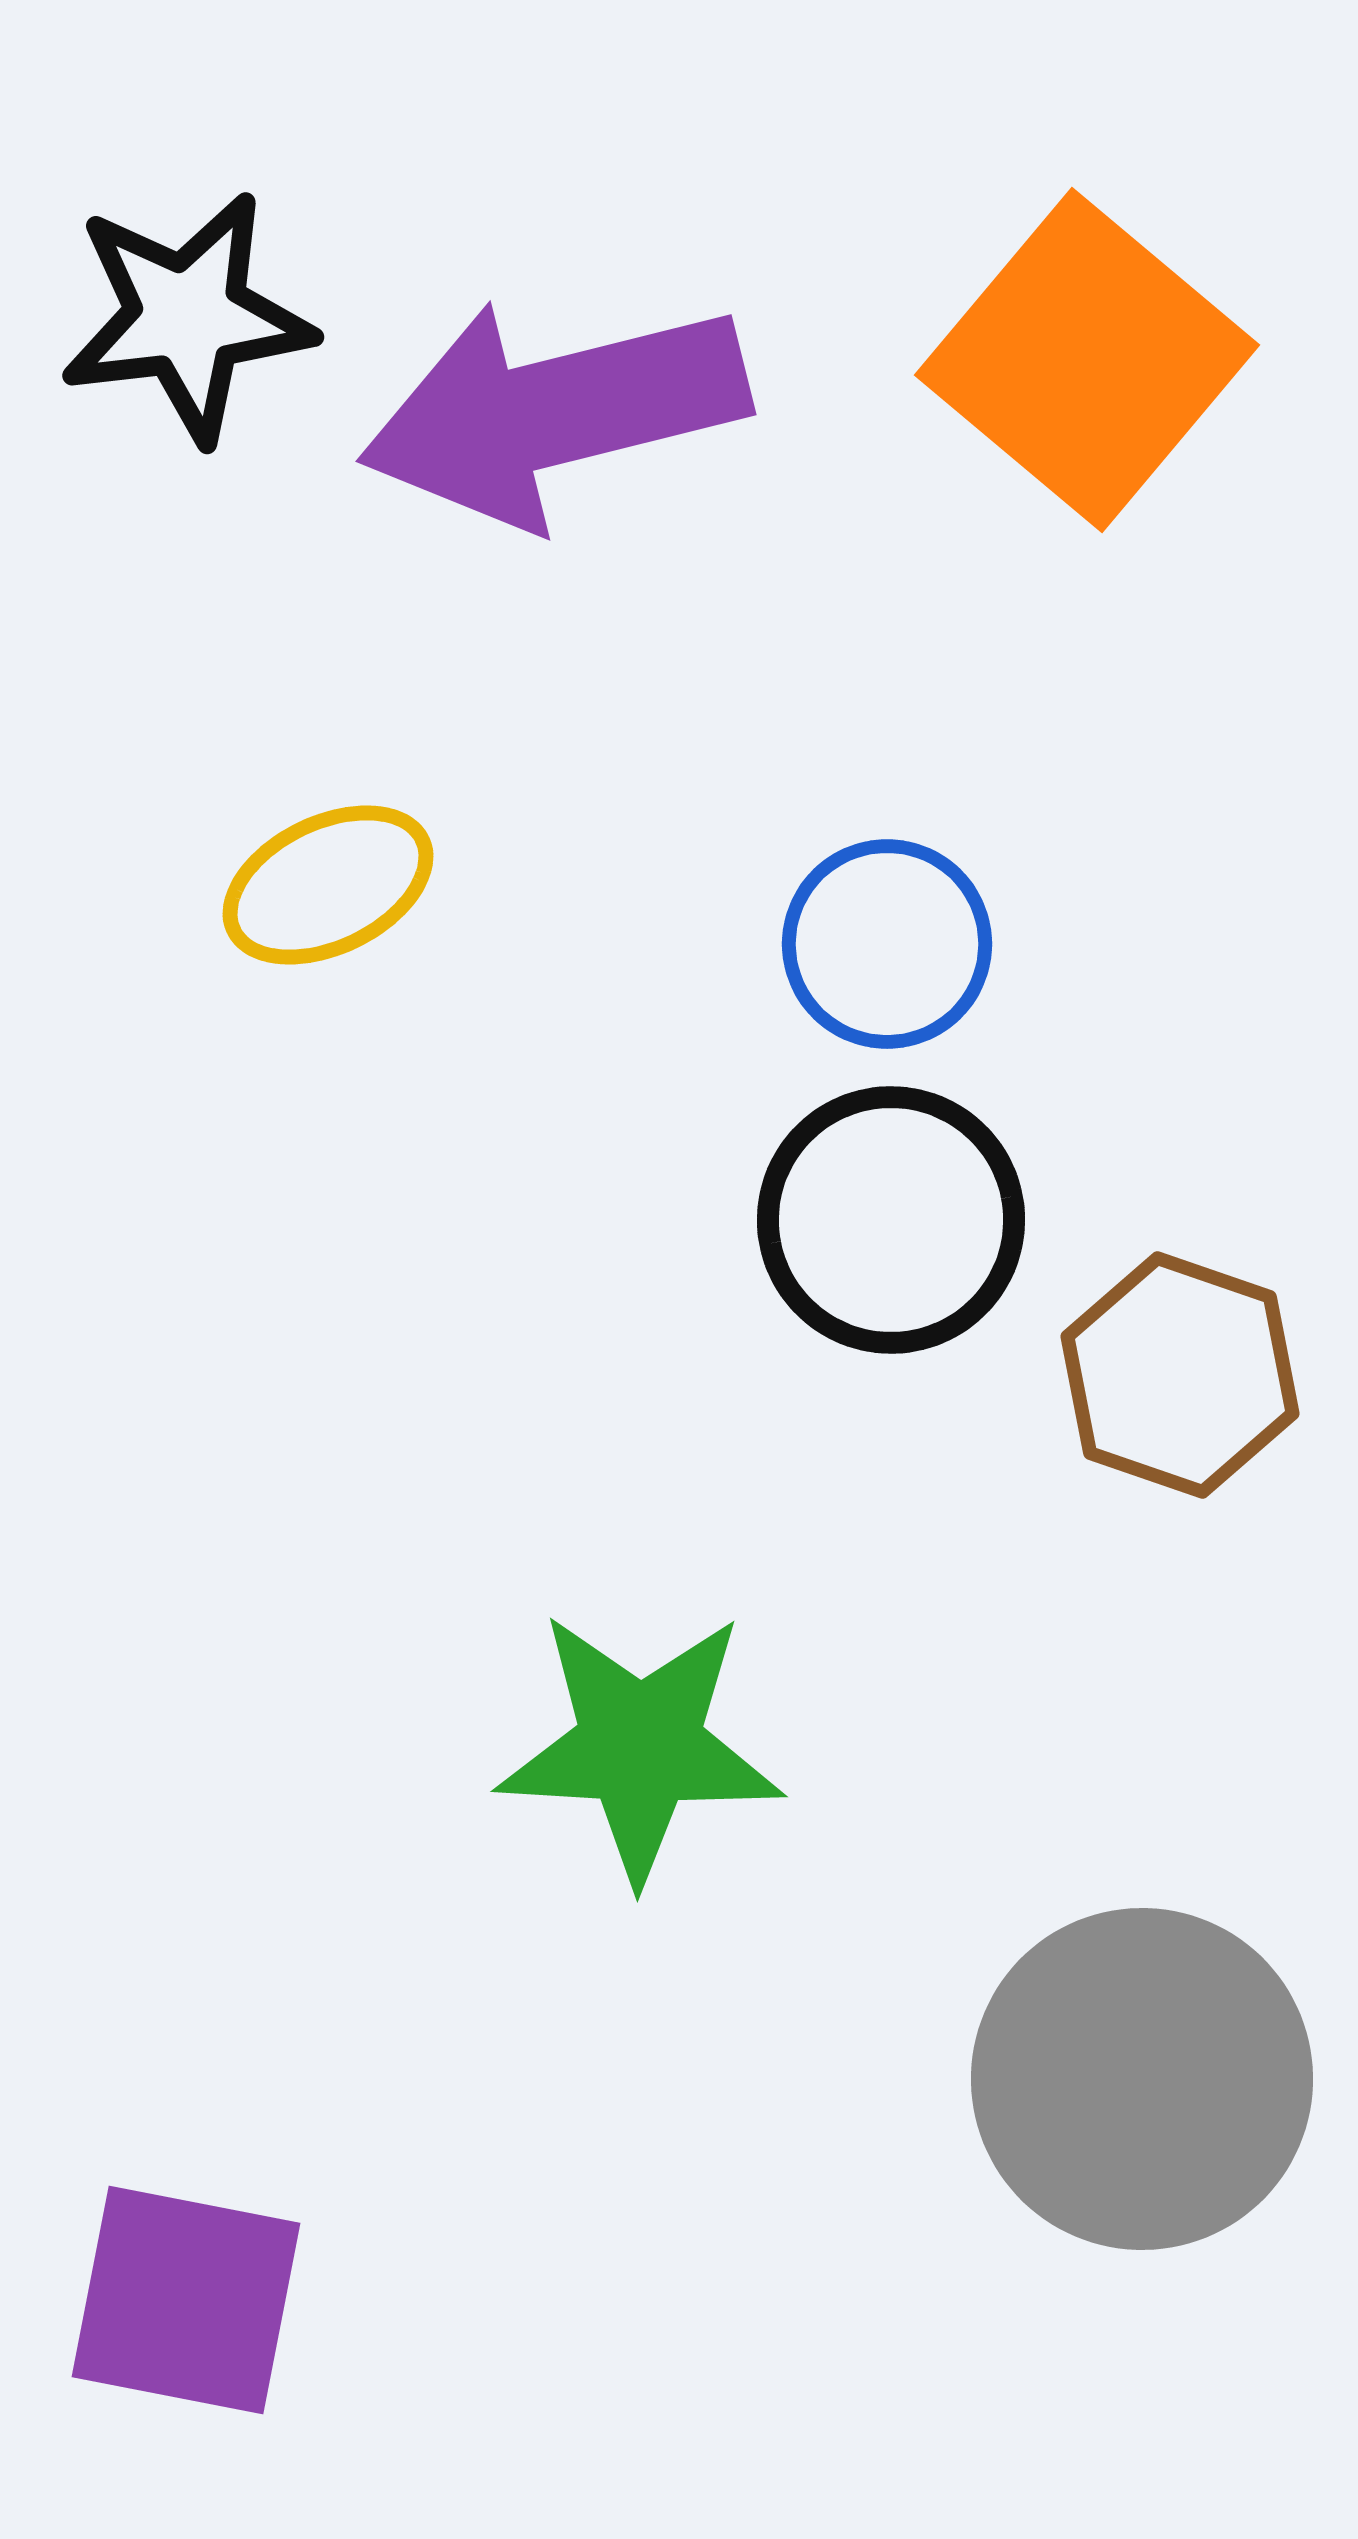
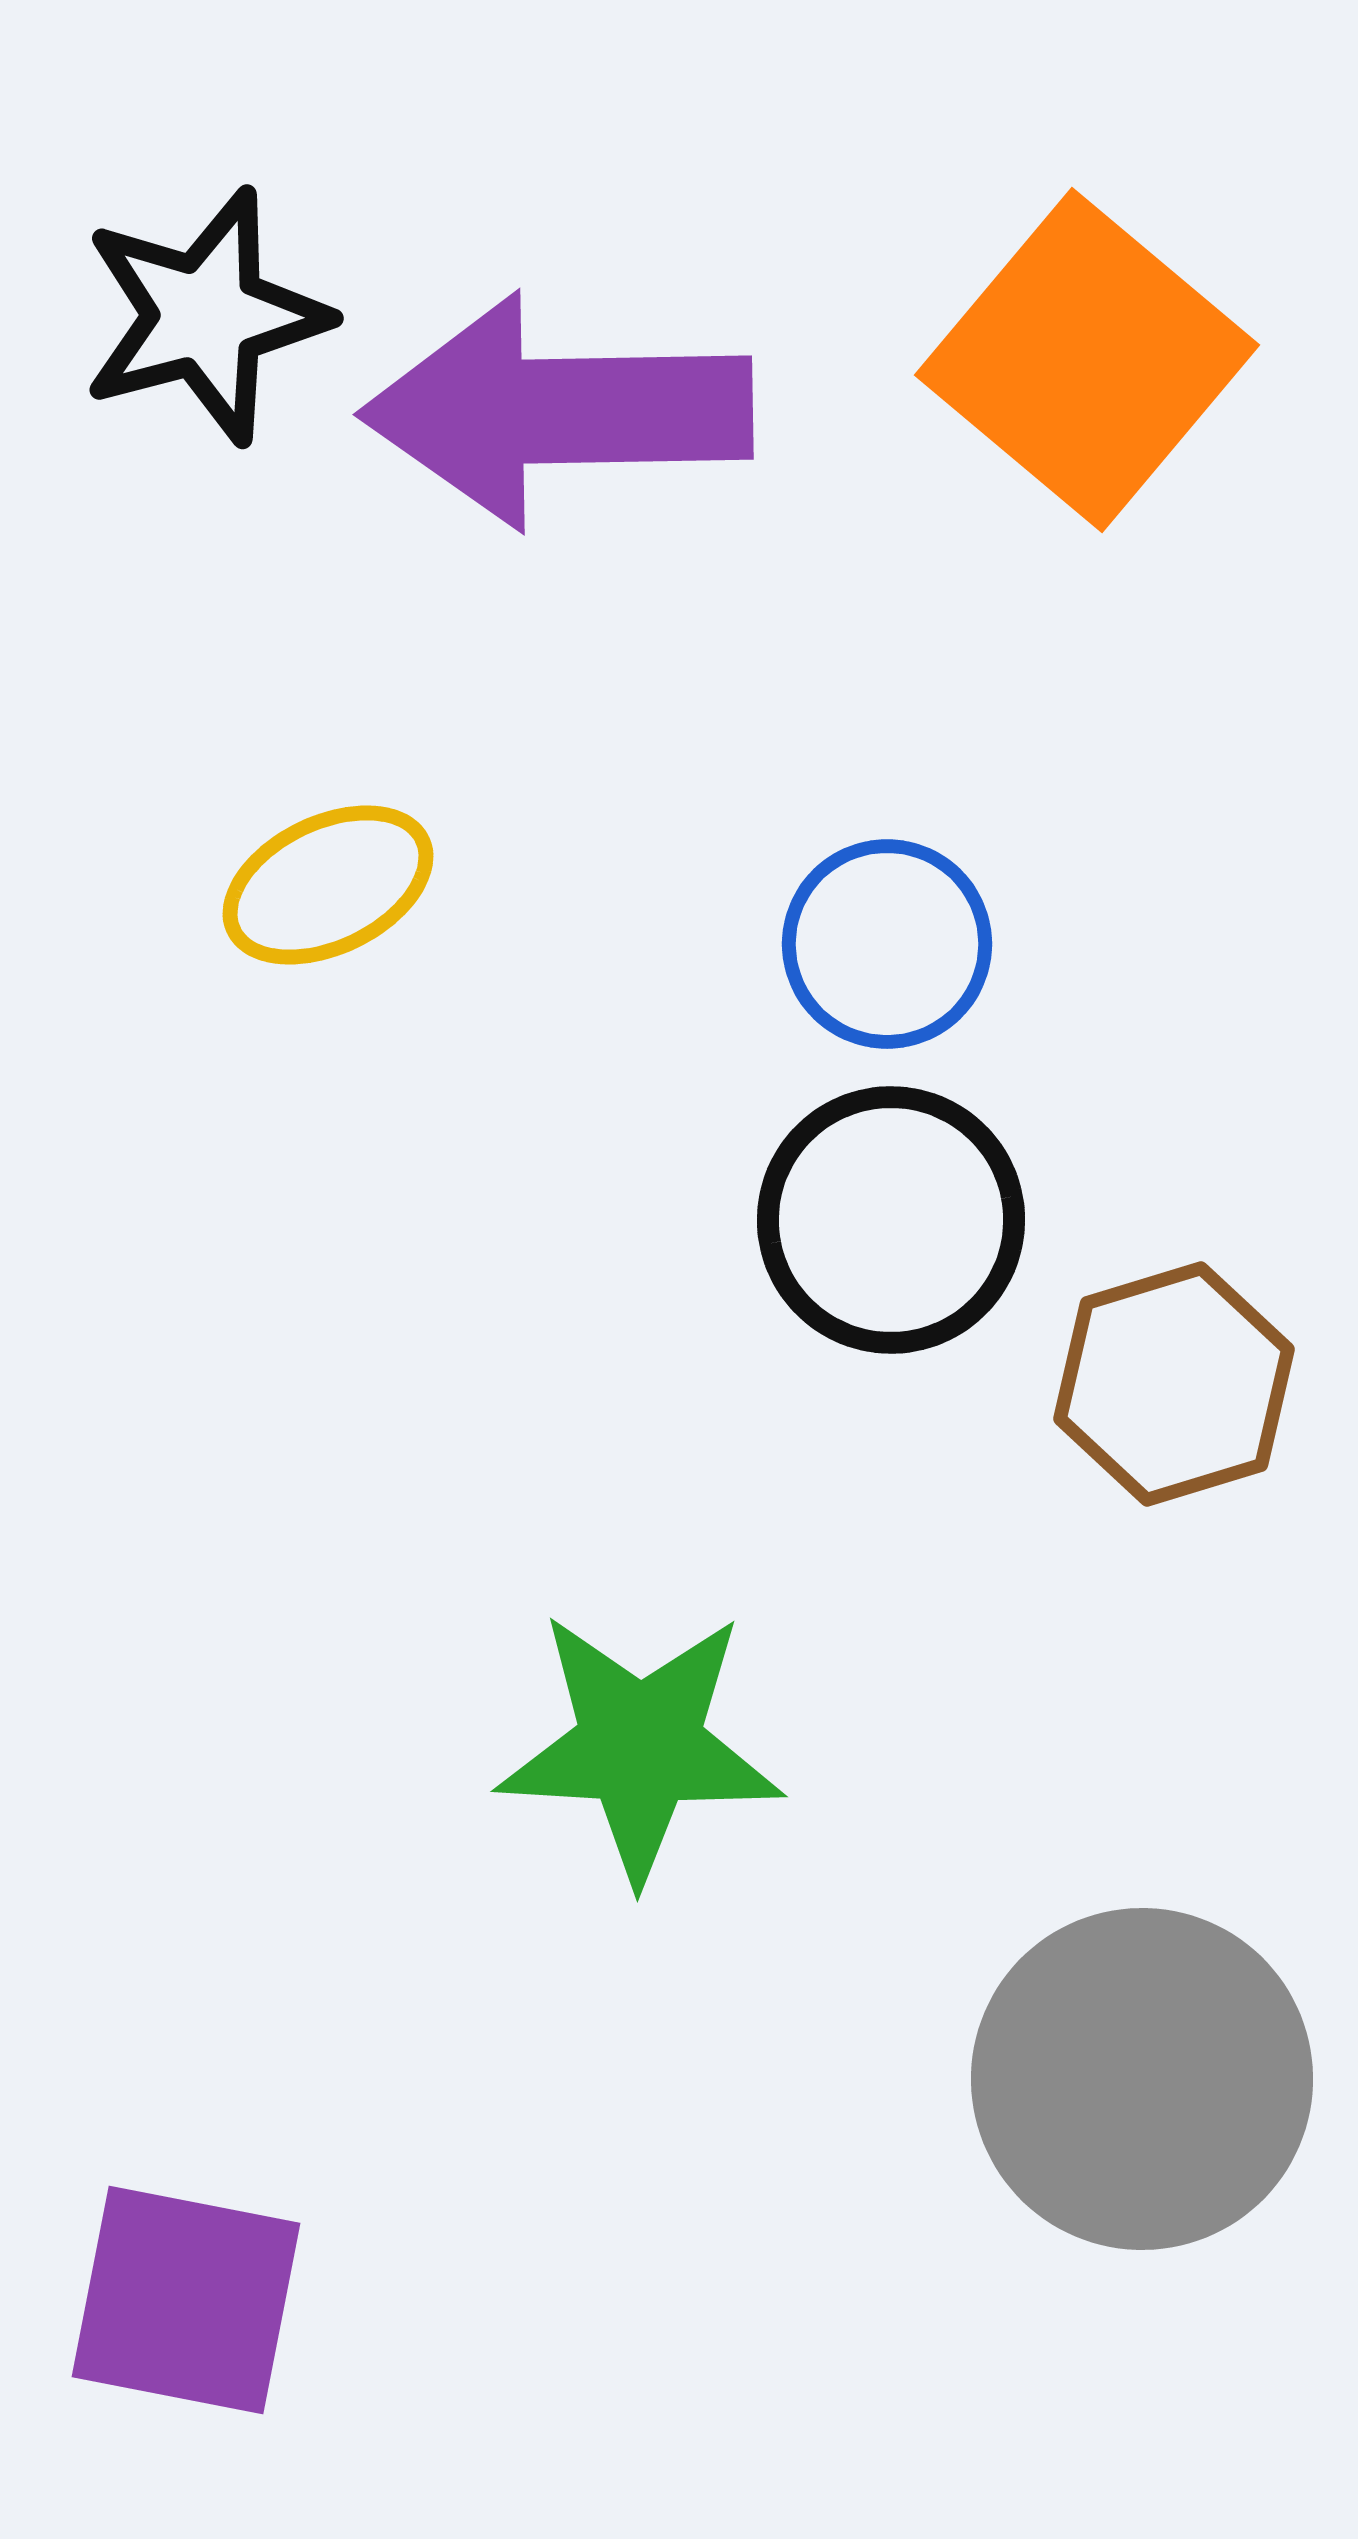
black star: moved 18 px right, 1 px up; rotated 8 degrees counterclockwise
purple arrow: moved 3 px right, 1 px up; rotated 13 degrees clockwise
brown hexagon: moved 6 px left, 9 px down; rotated 24 degrees clockwise
